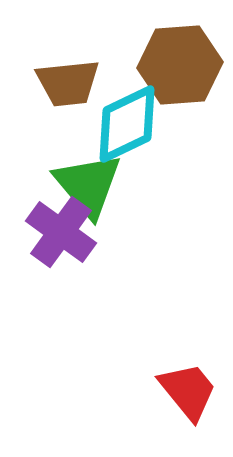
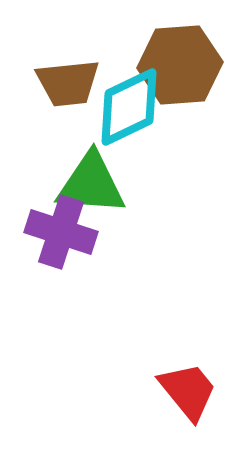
cyan diamond: moved 2 px right, 17 px up
green triangle: moved 3 px right, 1 px up; rotated 46 degrees counterclockwise
purple cross: rotated 18 degrees counterclockwise
